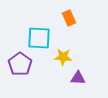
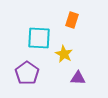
orange rectangle: moved 3 px right, 2 px down; rotated 42 degrees clockwise
yellow star: moved 1 px right, 3 px up; rotated 24 degrees clockwise
purple pentagon: moved 7 px right, 9 px down
